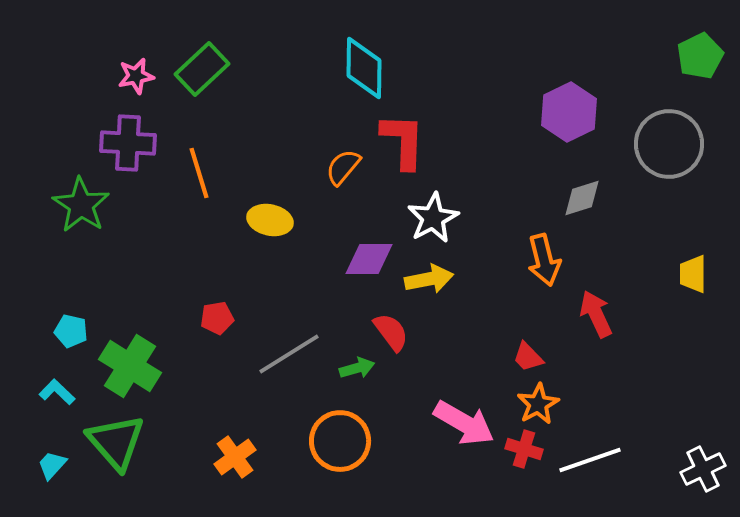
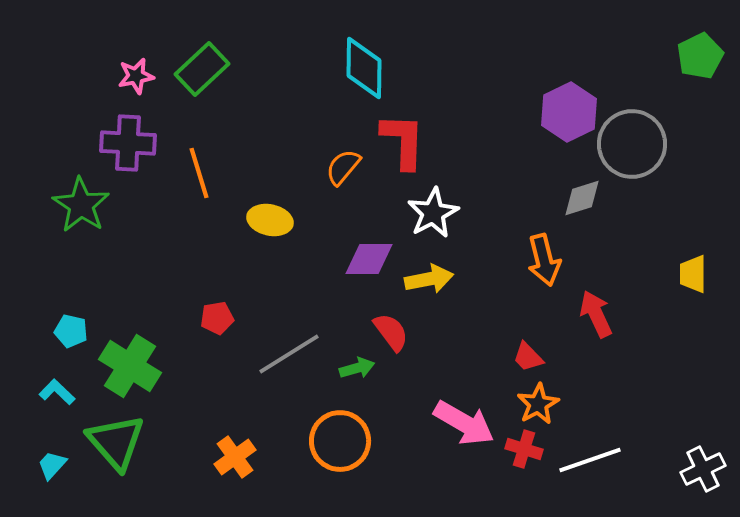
gray circle: moved 37 px left
white star: moved 5 px up
